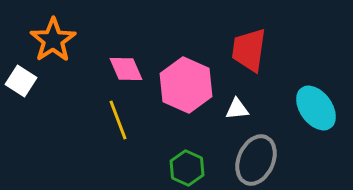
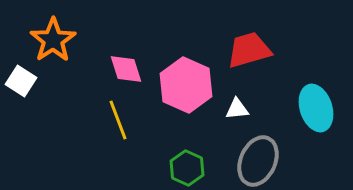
red trapezoid: rotated 66 degrees clockwise
pink diamond: rotated 6 degrees clockwise
cyan ellipse: rotated 18 degrees clockwise
gray ellipse: moved 2 px right, 1 px down
